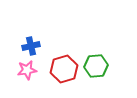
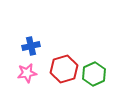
green hexagon: moved 2 px left, 8 px down; rotated 20 degrees counterclockwise
pink star: moved 3 px down
